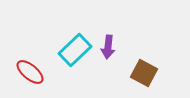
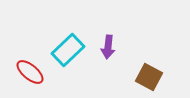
cyan rectangle: moved 7 px left
brown square: moved 5 px right, 4 px down
